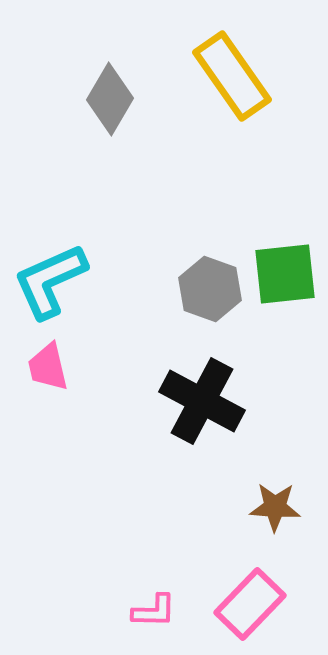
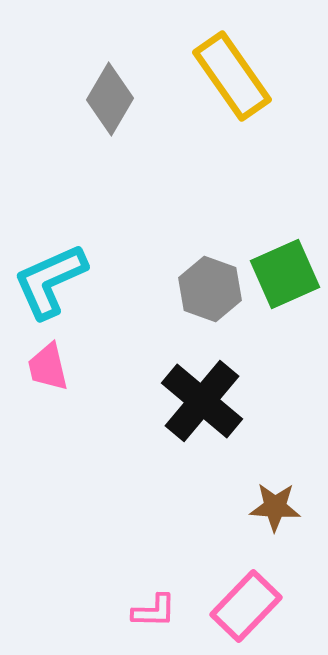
green square: rotated 18 degrees counterclockwise
black cross: rotated 12 degrees clockwise
pink rectangle: moved 4 px left, 2 px down
